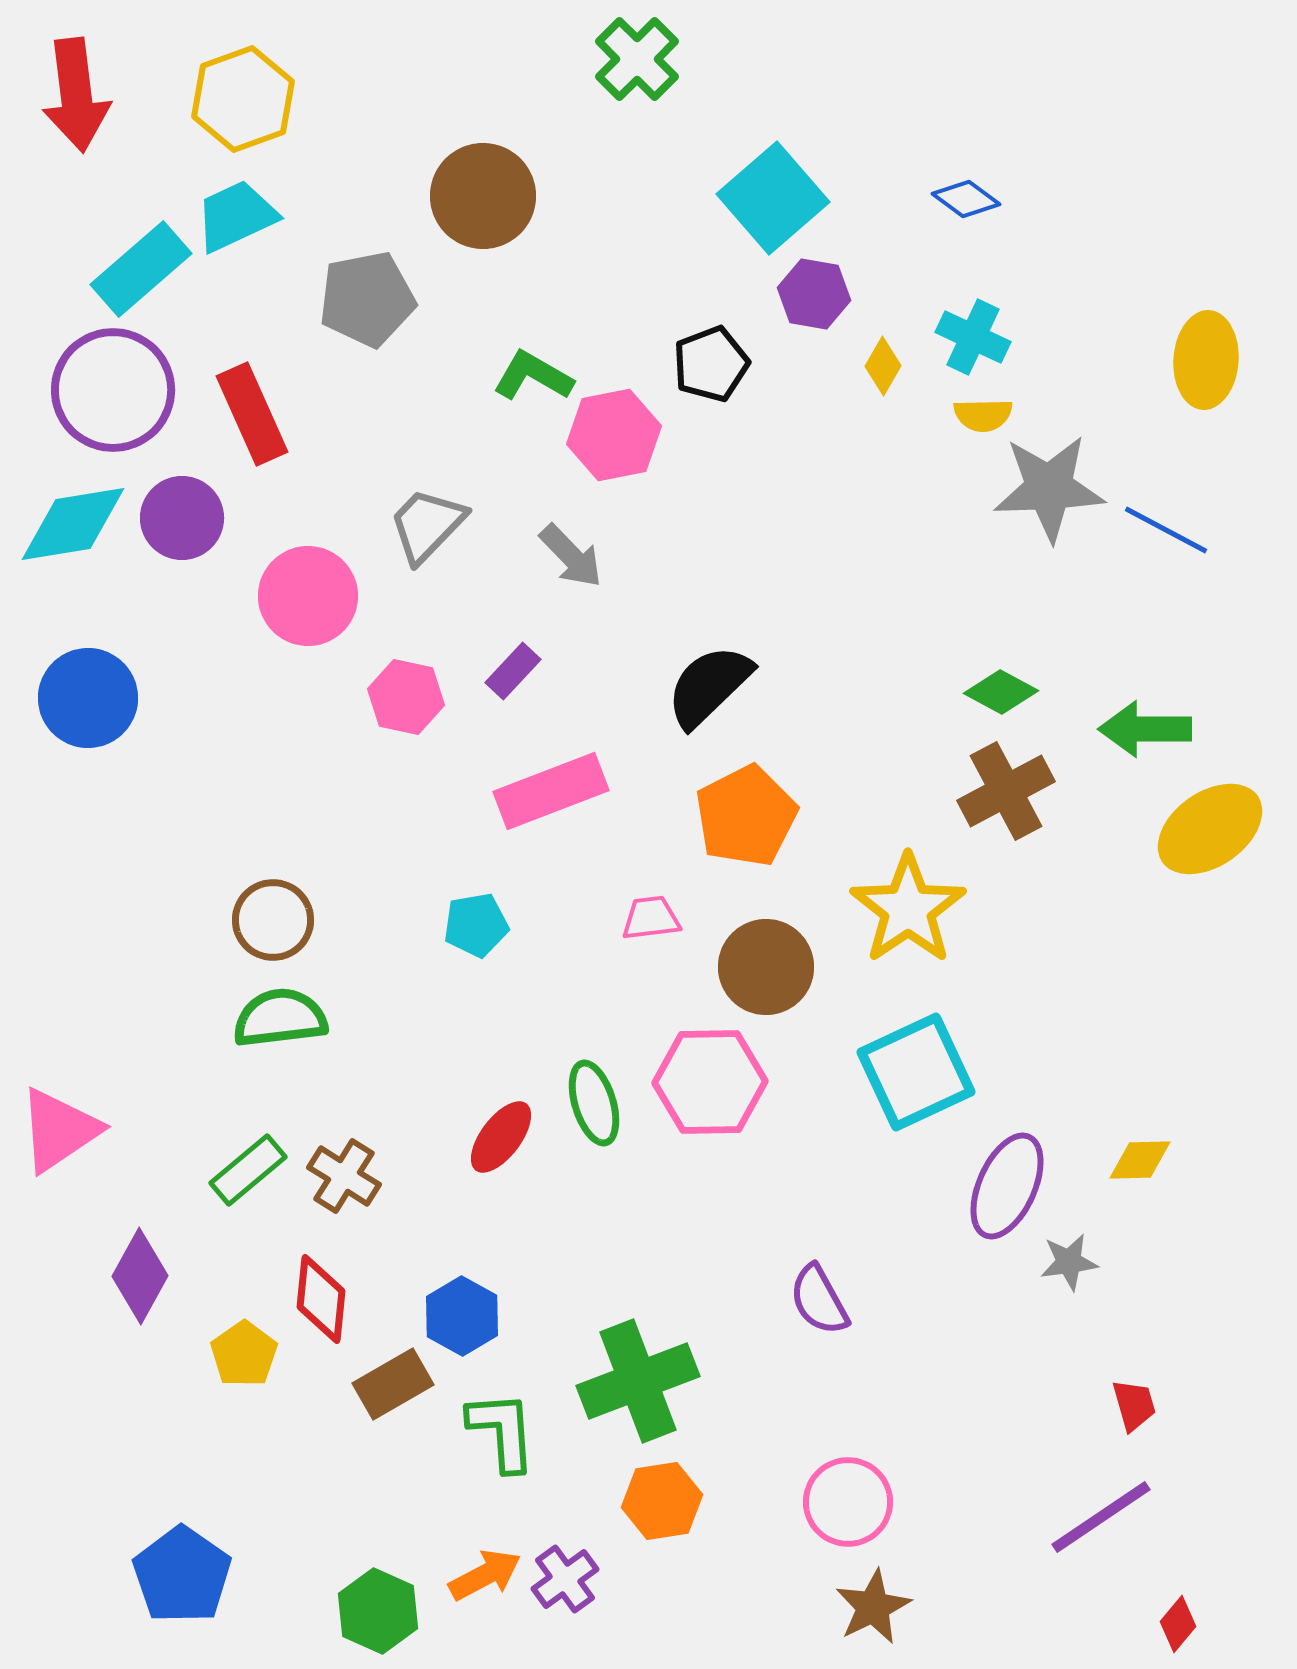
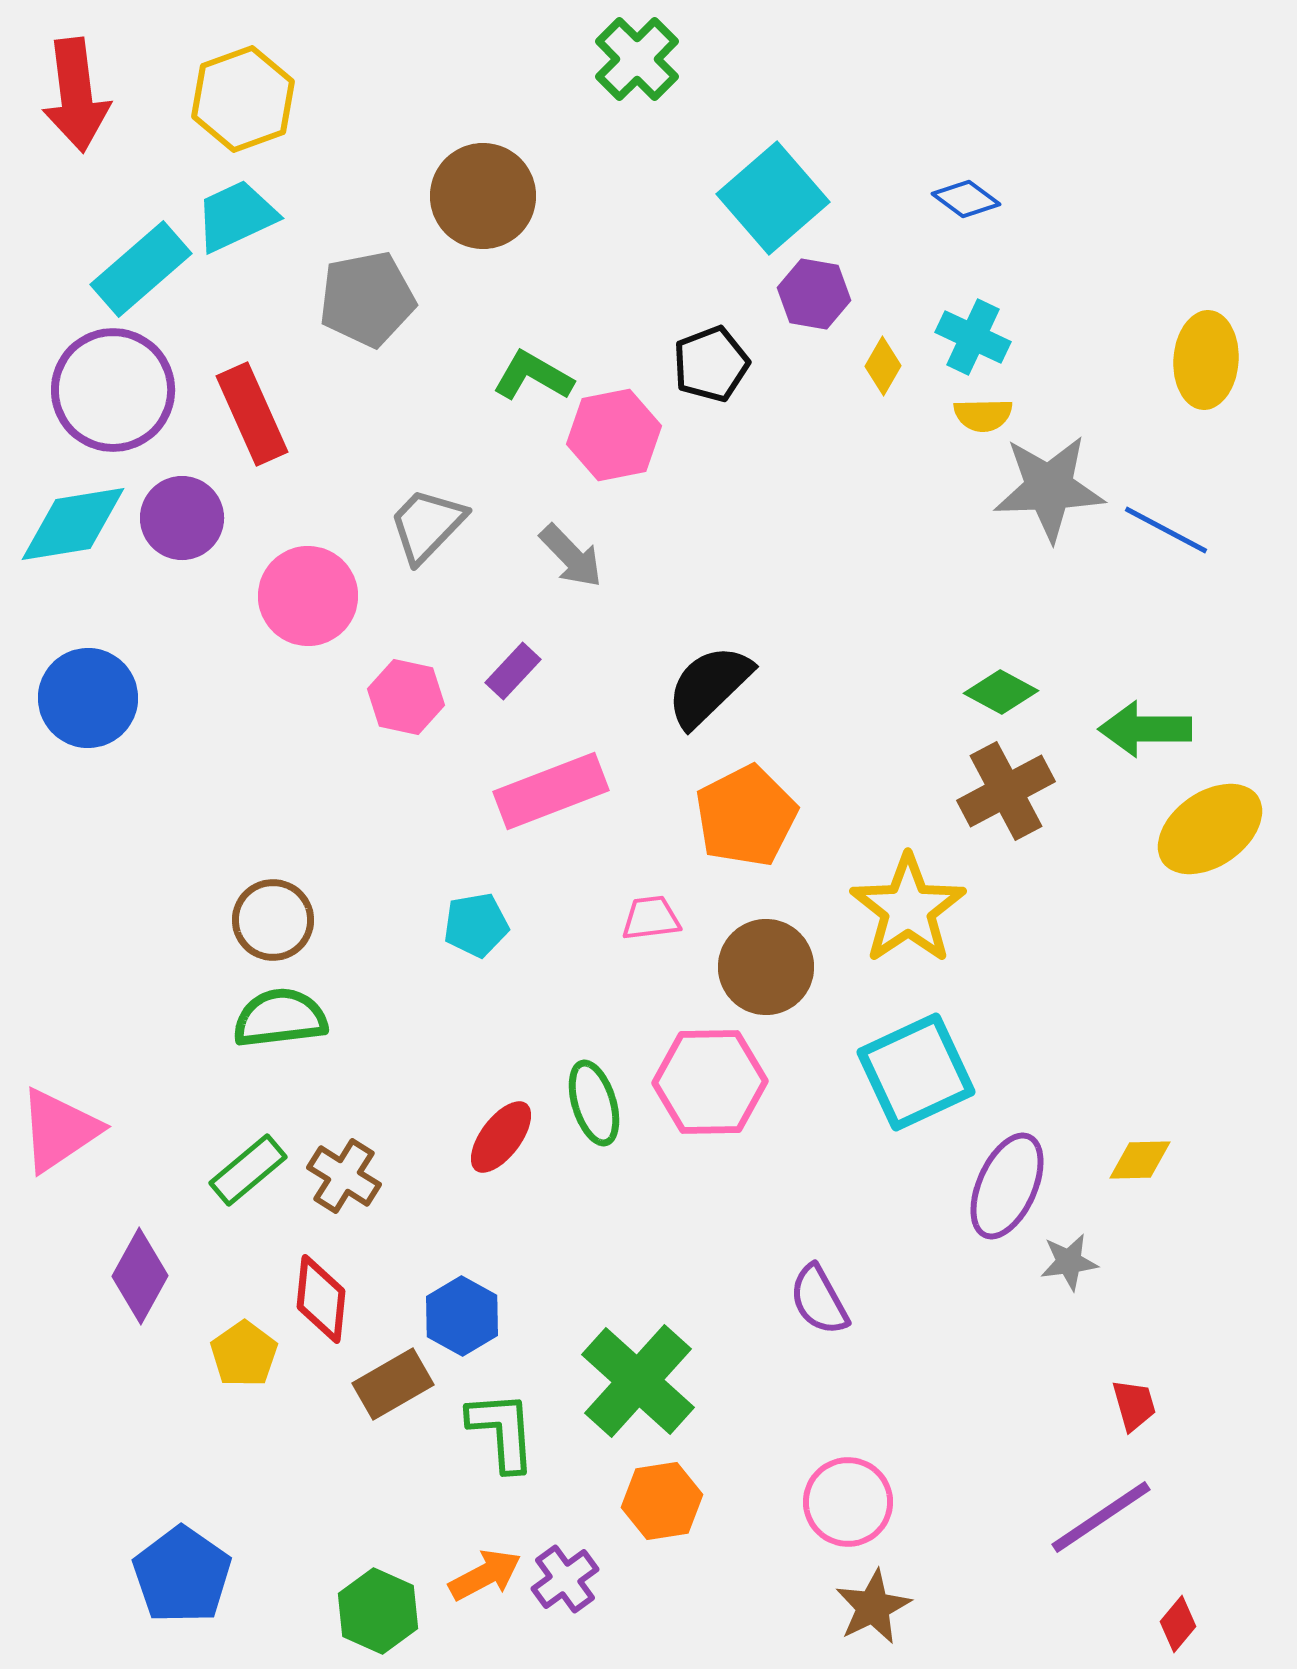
green cross at (638, 1381): rotated 27 degrees counterclockwise
